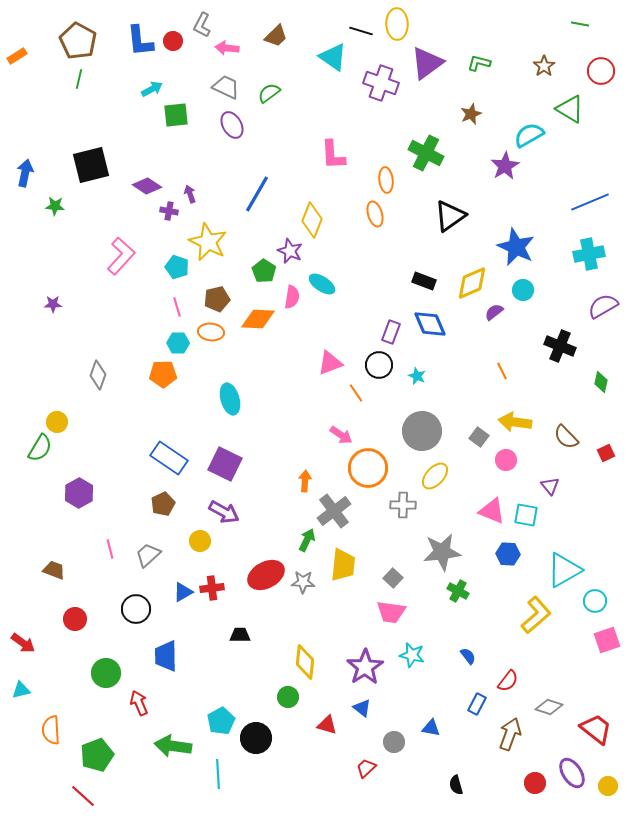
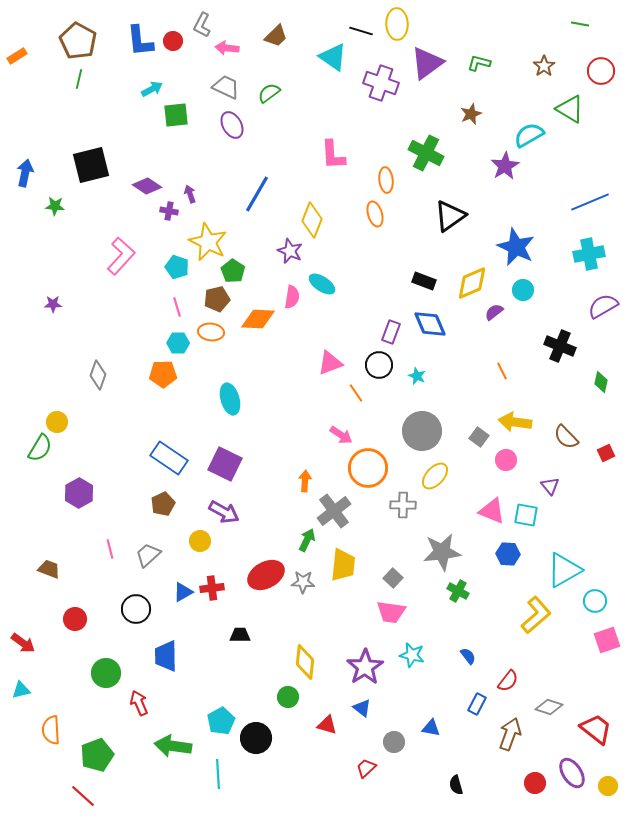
green pentagon at (264, 271): moved 31 px left
brown trapezoid at (54, 570): moved 5 px left, 1 px up
